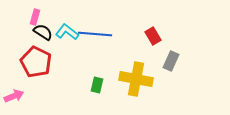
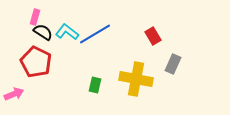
blue line: rotated 36 degrees counterclockwise
gray rectangle: moved 2 px right, 3 px down
green rectangle: moved 2 px left
pink arrow: moved 2 px up
